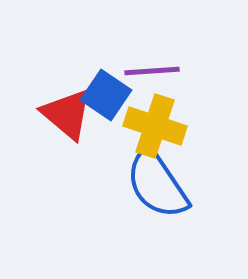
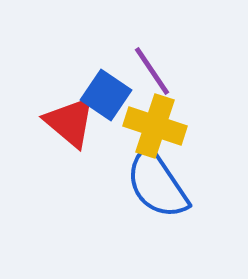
purple line: rotated 60 degrees clockwise
red triangle: moved 3 px right, 8 px down
